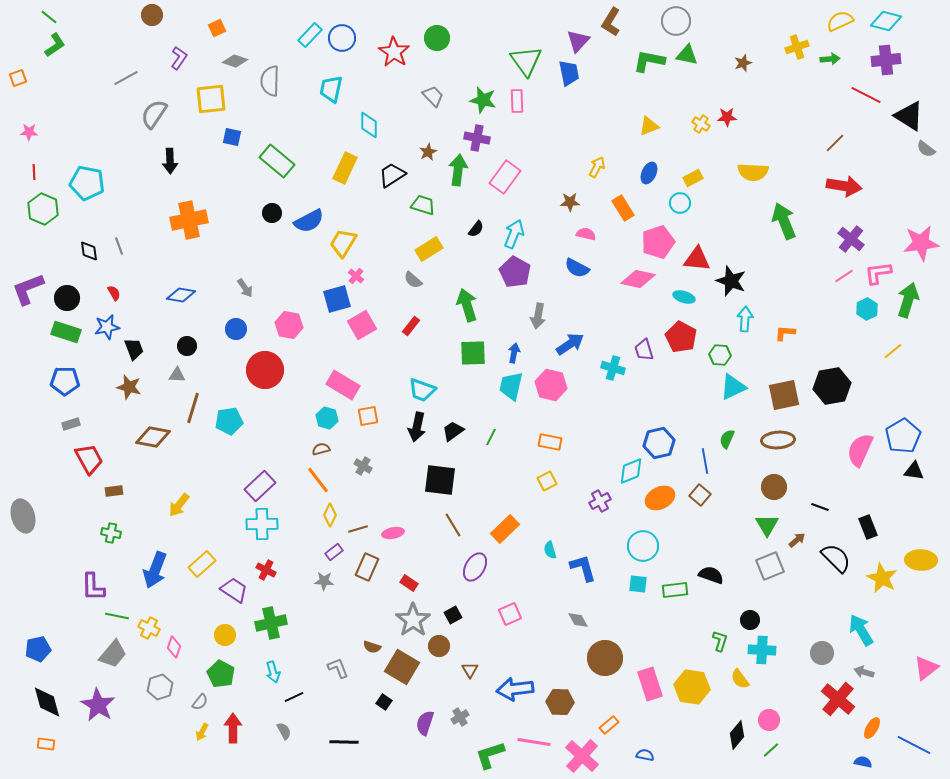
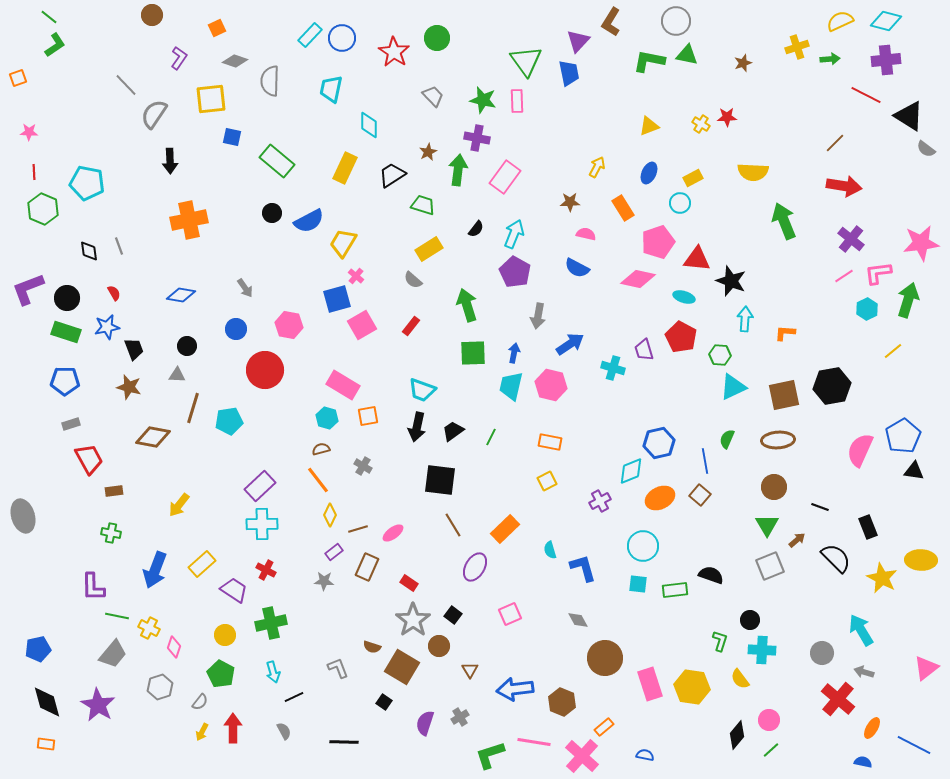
gray line at (126, 78): moved 7 px down; rotated 75 degrees clockwise
pink ellipse at (393, 533): rotated 25 degrees counterclockwise
black square at (453, 615): rotated 24 degrees counterclockwise
brown hexagon at (560, 702): moved 2 px right; rotated 20 degrees clockwise
orange rectangle at (609, 725): moved 5 px left, 2 px down
